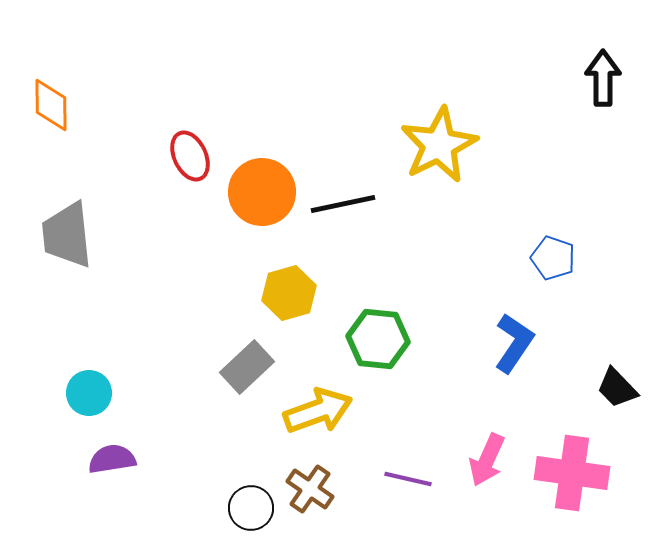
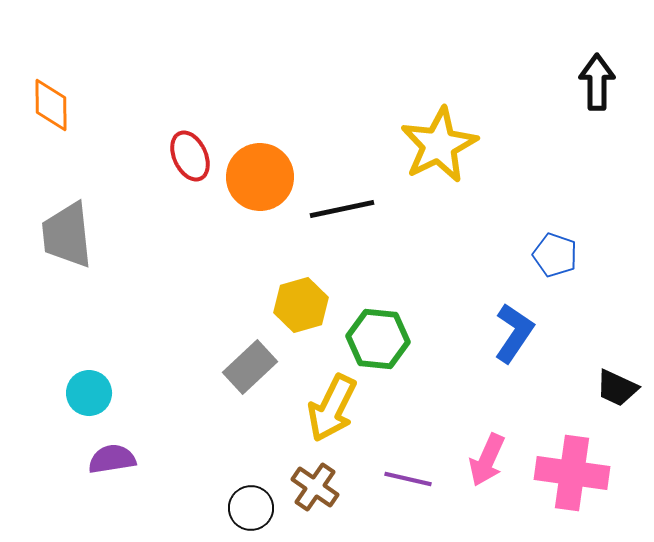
black arrow: moved 6 px left, 4 px down
orange circle: moved 2 px left, 15 px up
black line: moved 1 px left, 5 px down
blue pentagon: moved 2 px right, 3 px up
yellow hexagon: moved 12 px right, 12 px down
blue L-shape: moved 10 px up
gray rectangle: moved 3 px right
black trapezoid: rotated 21 degrees counterclockwise
yellow arrow: moved 14 px right, 3 px up; rotated 136 degrees clockwise
brown cross: moved 5 px right, 2 px up
